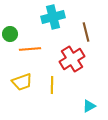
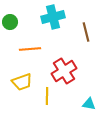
green circle: moved 12 px up
red cross: moved 8 px left, 12 px down
yellow line: moved 5 px left, 11 px down
cyan triangle: moved 2 px up; rotated 40 degrees clockwise
